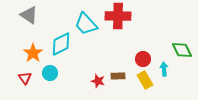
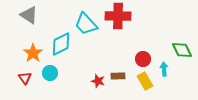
yellow rectangle: moved 1 px down
